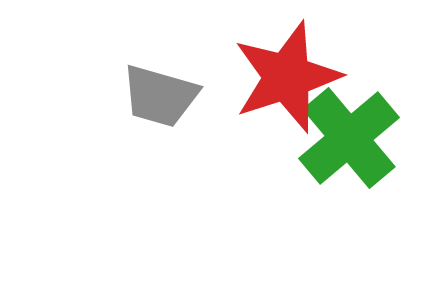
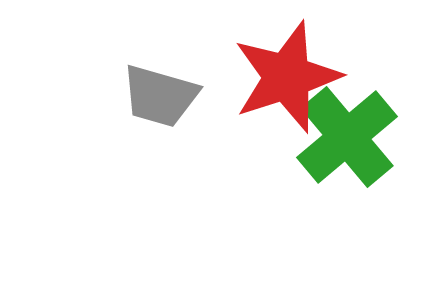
green cross: moved 2 px left, 1 px up
